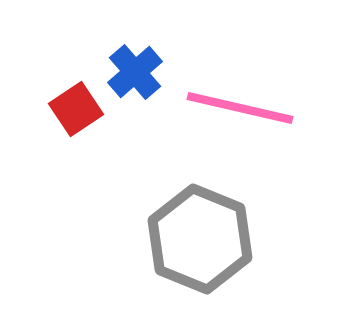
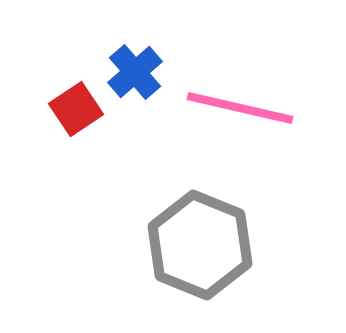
gray hexagon: moved 6 px down
